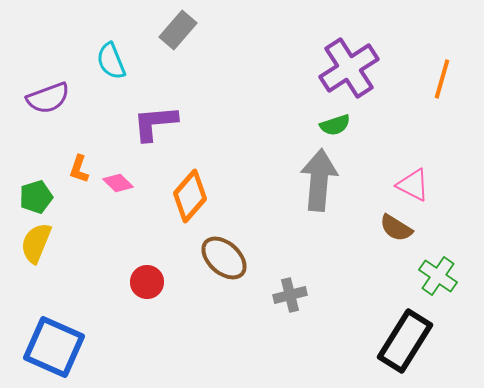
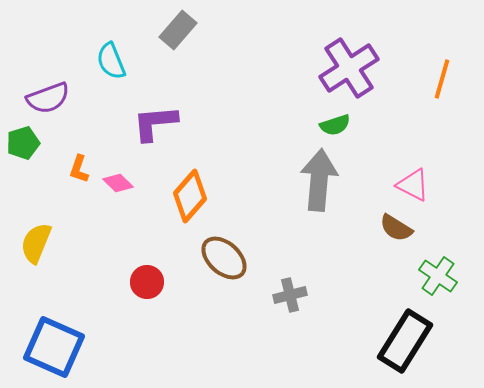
green pentagon: moved 13 px left, 54 px up
